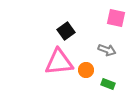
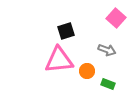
pink square: rotated 30 degrees clockwise
black square: rotated 18 degrees clockwise
pink triangle: moved 2 px up
orange circle: moved 1 px right, 1 px down
